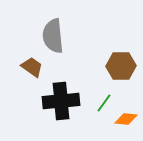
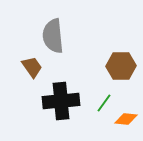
brown trapezoid: rotated 20 degrees clockwise
